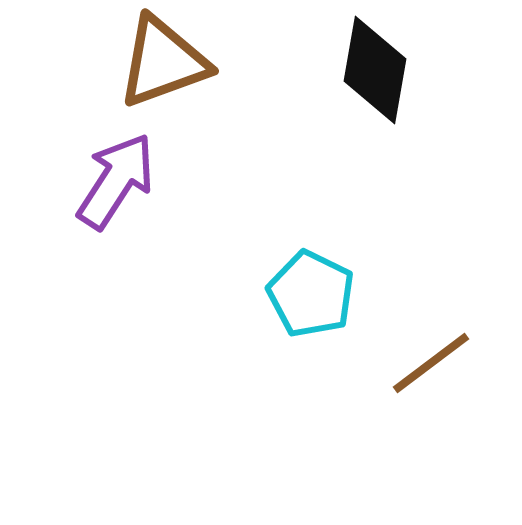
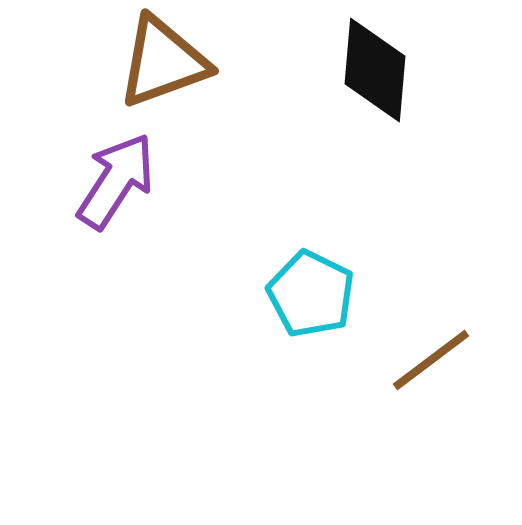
black diamond: rotated 5 degrees counterclockwise
brown line: moved 3 px up
